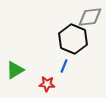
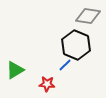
gray diamond: moved 2 px left, 1 px up; rotated 15 degrees clockwise
black hexagon: moved 3 px right, 6 px down
blue line: moved 1 px right, 1 px up; rotated 24 degrees clockwise
